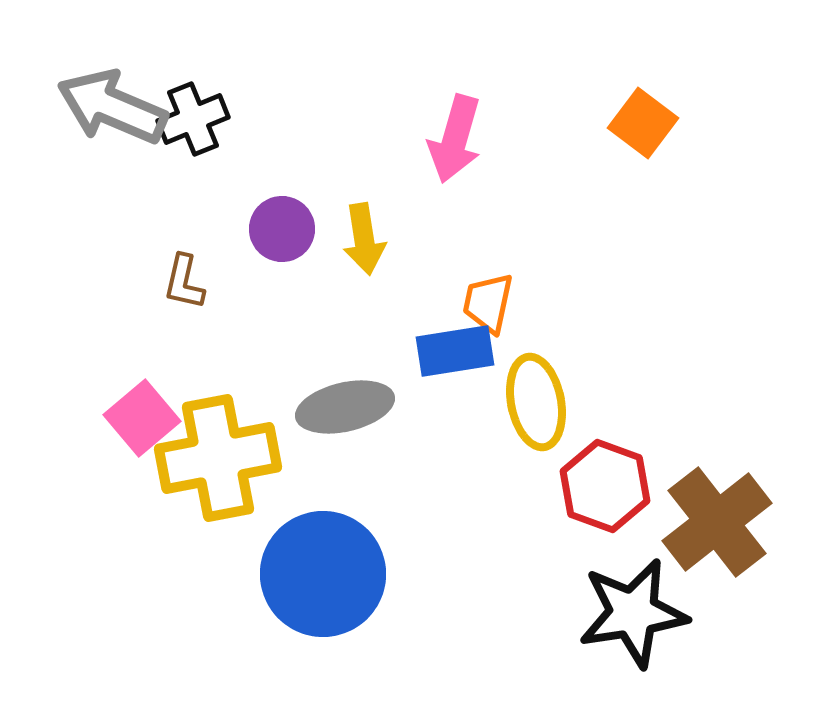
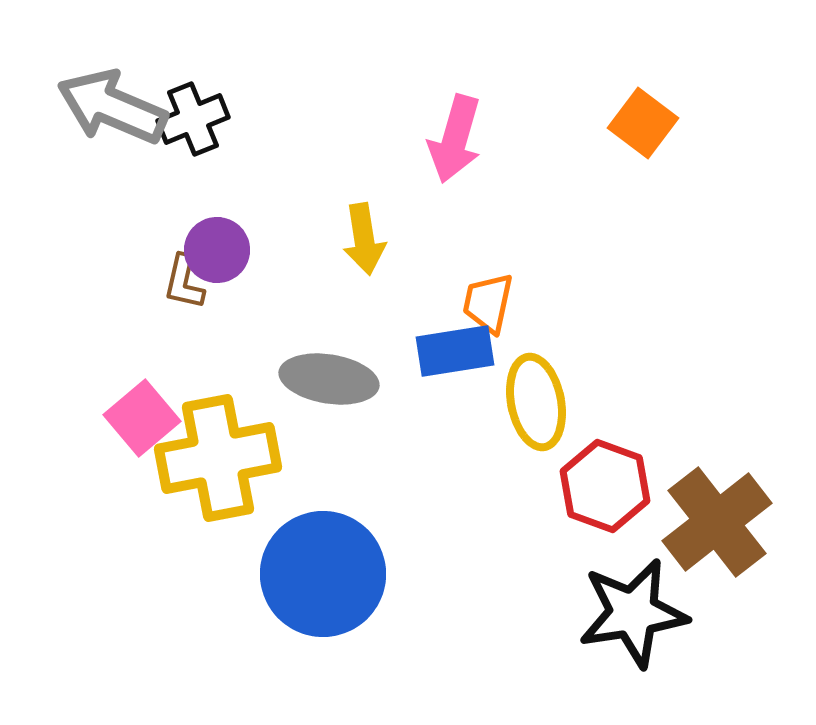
purple circle: moved 65 px left, 21 px down
gray ellipse: moved 16 px left, 28 px up; rotated 22 degrees clockwise
